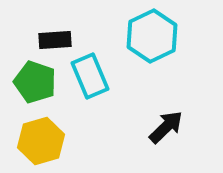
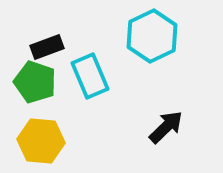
black rectangle: moved 8 px left, 7 px down; rotated 16 degrees counterclockwise
yellow hexagon: rotated 21 degrees clockwise
